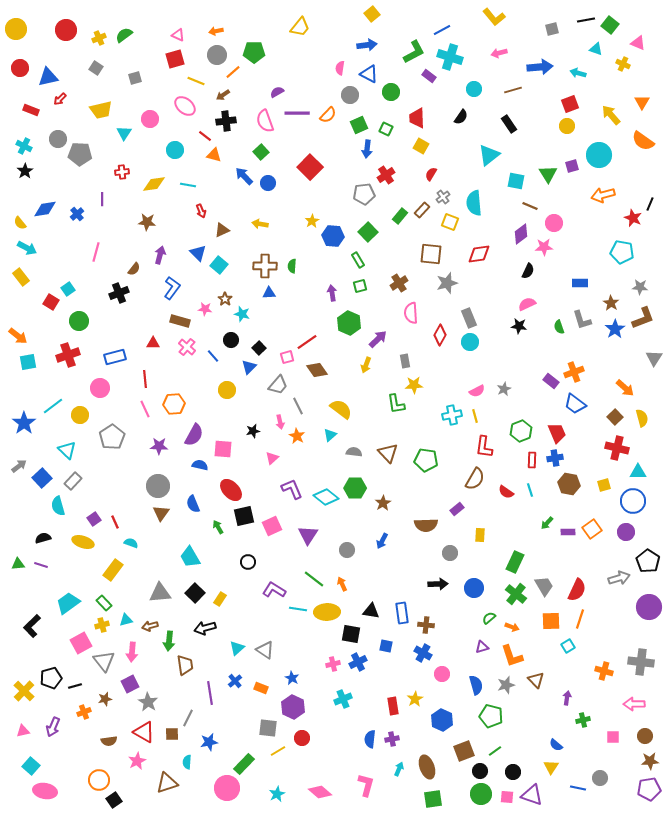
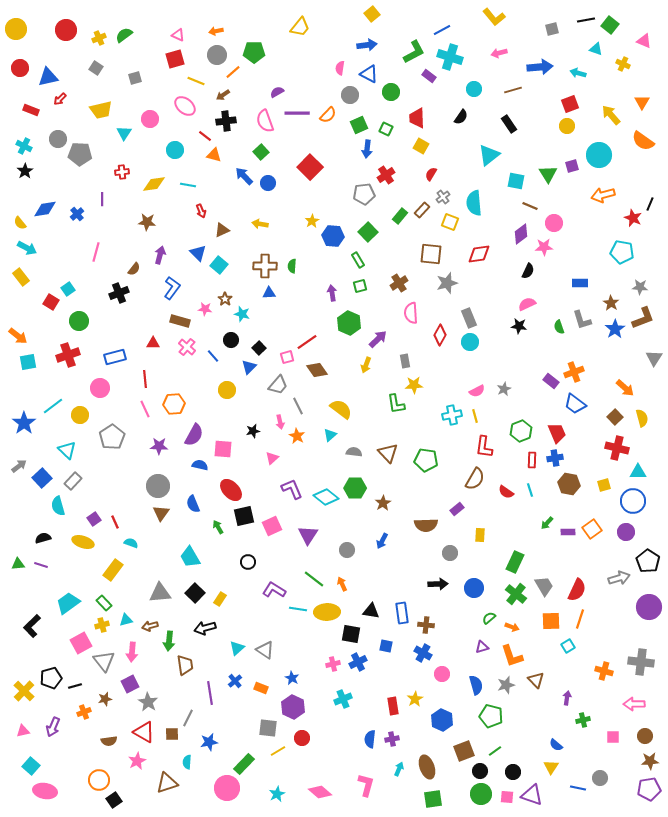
pink triangle at (638, 43): moved 6 px right, 2 px up
